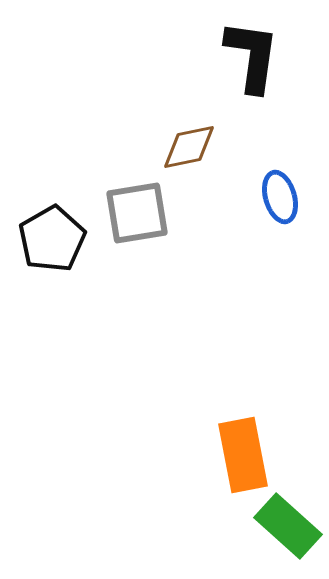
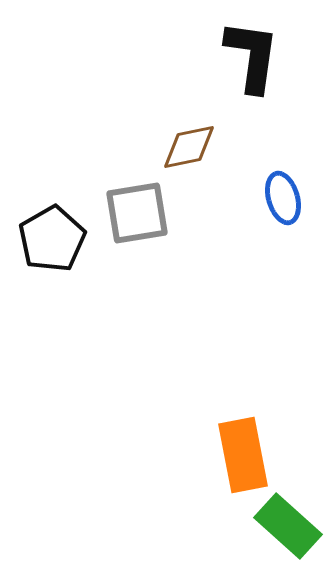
blue ellipse: moved 3 px right, 1 px down
